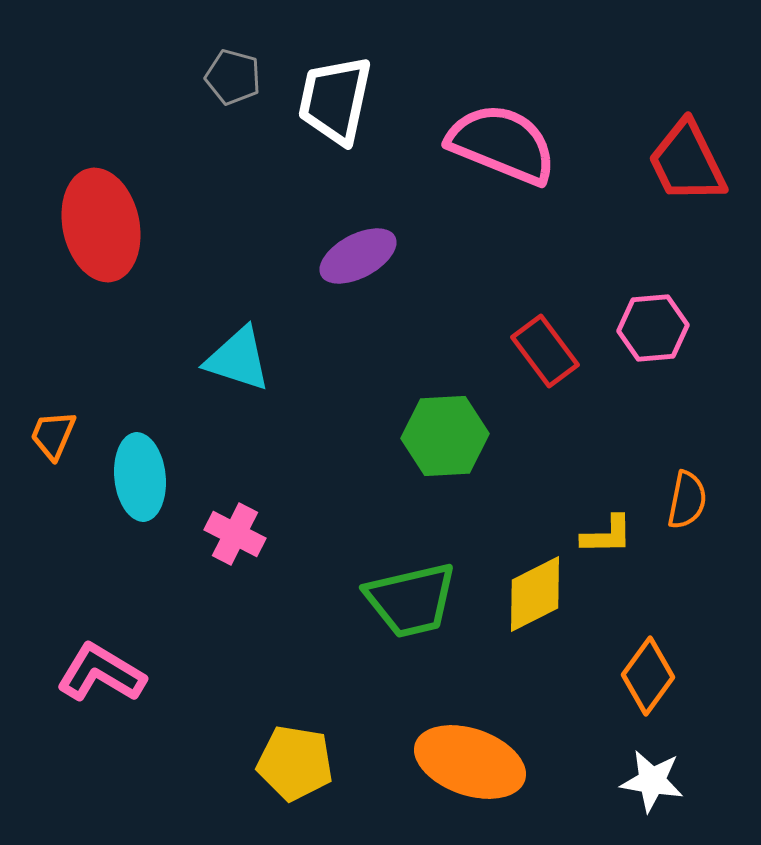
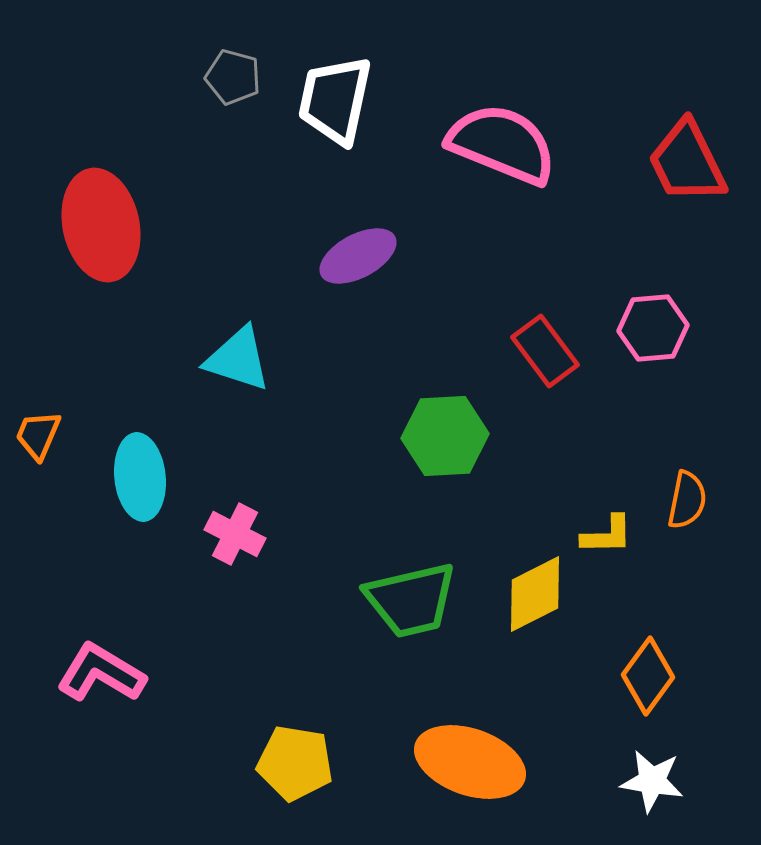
orange trapezoid: moved 15 px left
